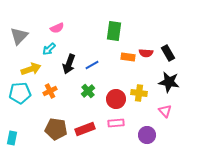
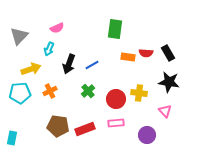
green rectangle: moved 1 px right, 2 px up
cyan arrow: rotated 24 degrees counterclockwise
brown pentagon: moved 2 px right, 3 px up
